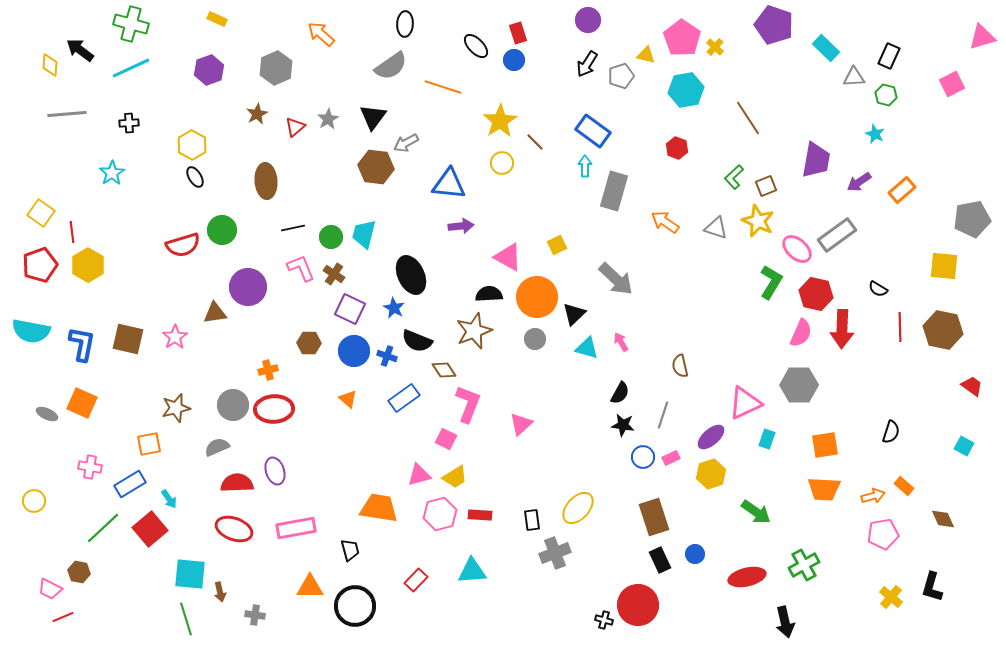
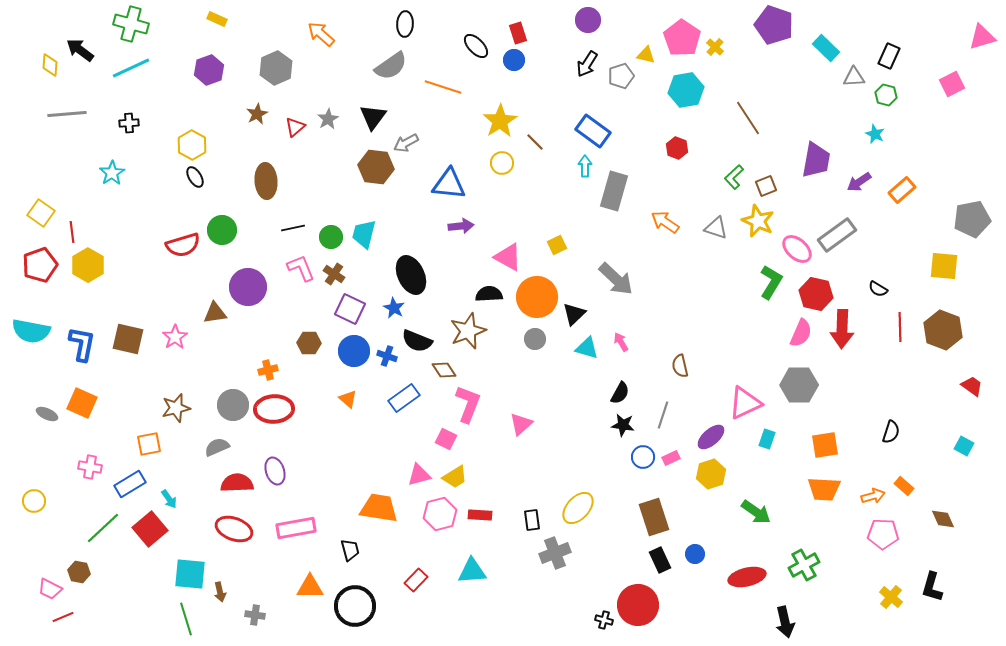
brown hexagon at (943, 330): rotated 9 degrees clockwise
brown star at (474, 331): moved 6 px left
pink pentagon at (883, 534): rotated 12 degrees clockwise
